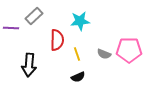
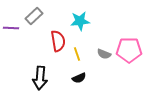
red semicircle: moved 1 px right, 1 px down; rotated 10 degrees counterclockwise
black arrow: moved 11 px right, 13 px down
black semicircle: moved 1 px right, 1 px down
